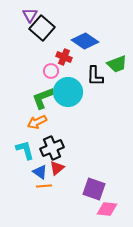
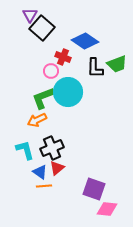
red cross: moved 1 px left
black L-shape: moved 8 px up
orange arrow: moved 2 px up
